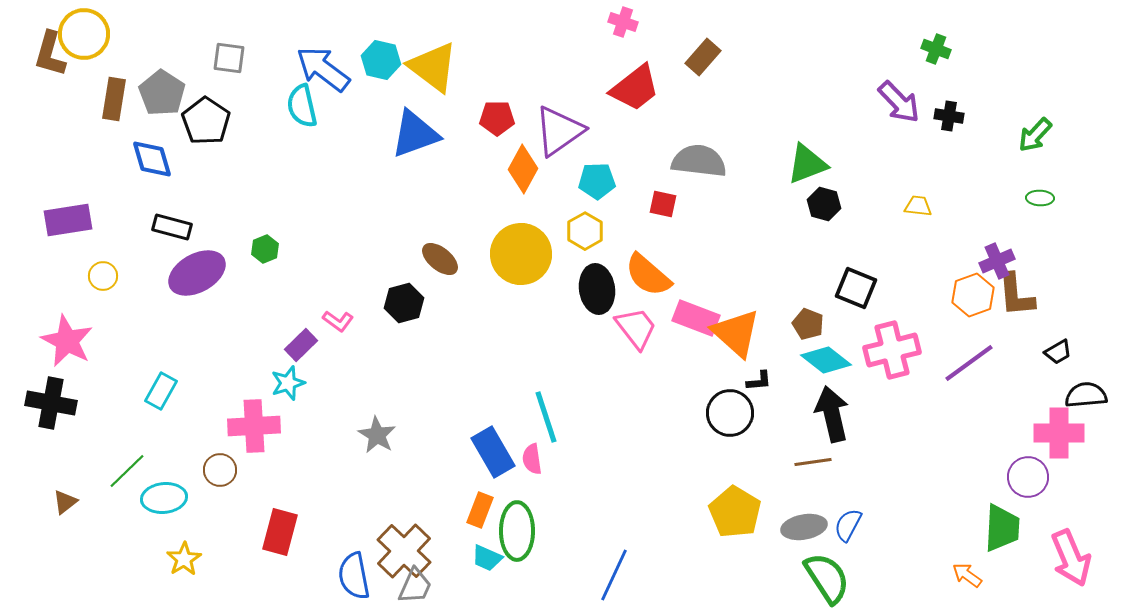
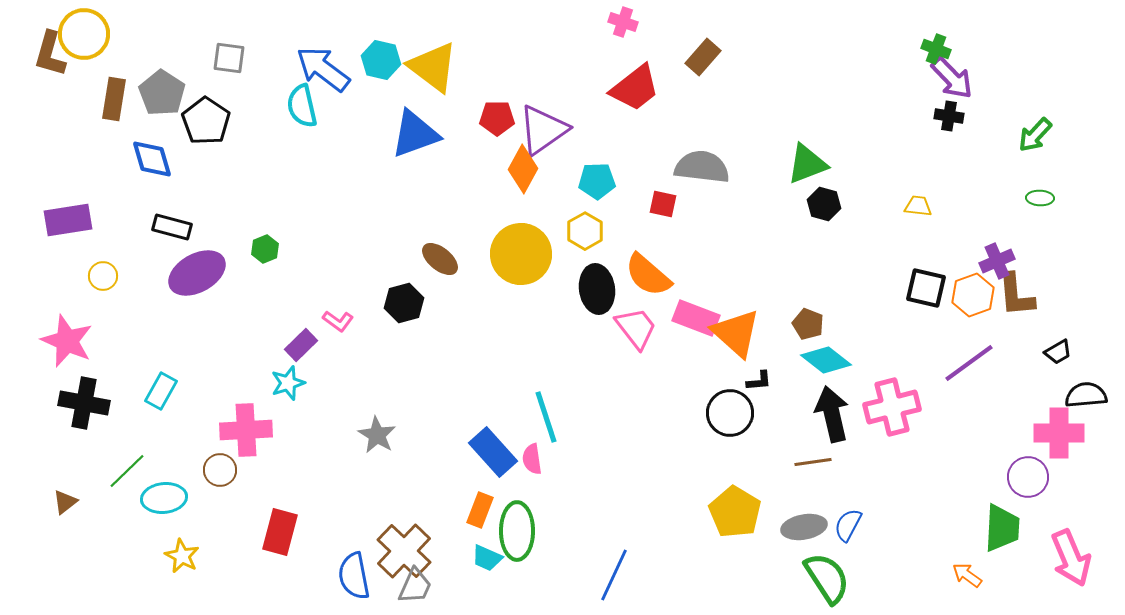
purple arrow at (899, 102): moved 53 px right, 24 px up
purple triangle at (559, 131): moved 16 px left, 1 px up
gray semicircle at (699, 161): moved 3 px right, 6 px down
black square at (856, 288): moved 70 px right; rotated 9 degrees counterclockwise
pink star at (67, 341): rotated 4 degrees counterclockwise
pink cross at (892, 350): moved 57 px down
black cross at (51, 403): moved 33 px right
pink cross at (254, 426): moved 8 px left, 4 px down
blue rectangle at (493, 452): rotated 12 degrees counterclockwise
yellow star at (184, 559): moved 2 px left, 3 px up; rotated 12 degrees counterclockwise
